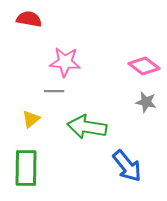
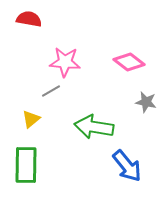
pink diamond: moved 15 px left, 4 px up
gray line: moved 3 px left; rotated 30 degrees counterclockwise
green arrow: moved 7 px right
green rectangle: moved 3 px up
